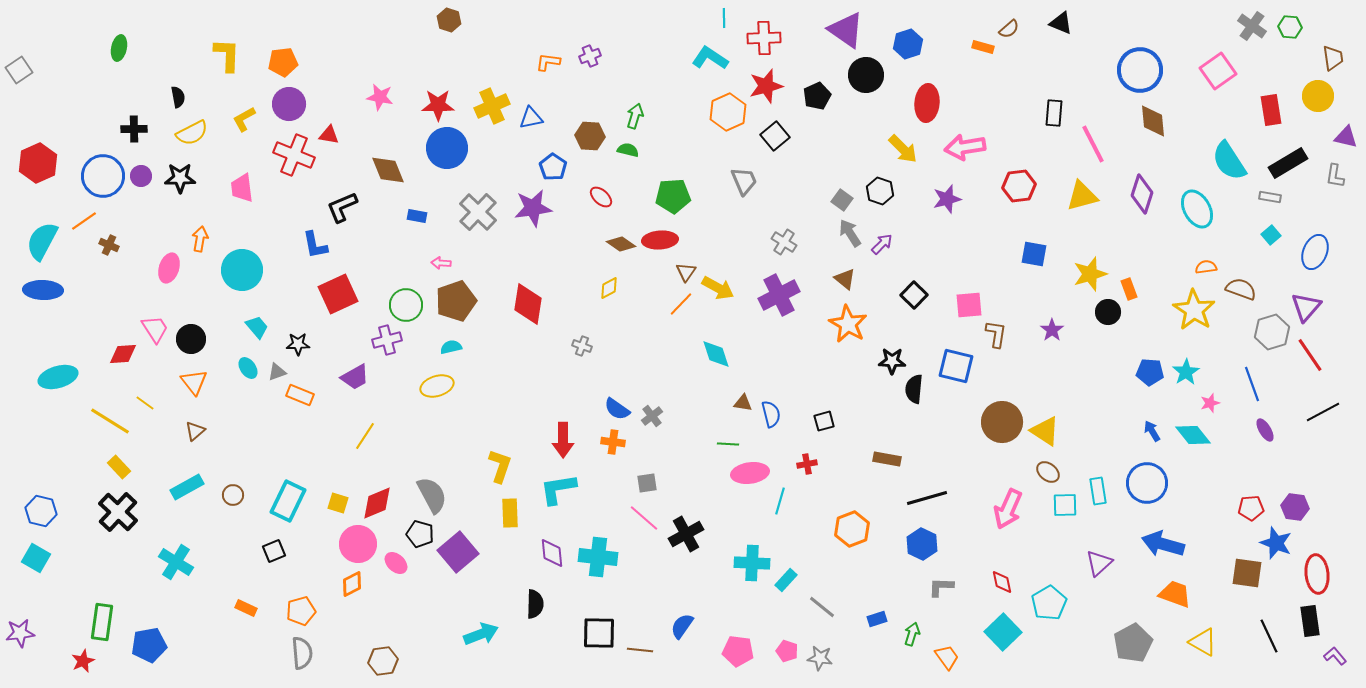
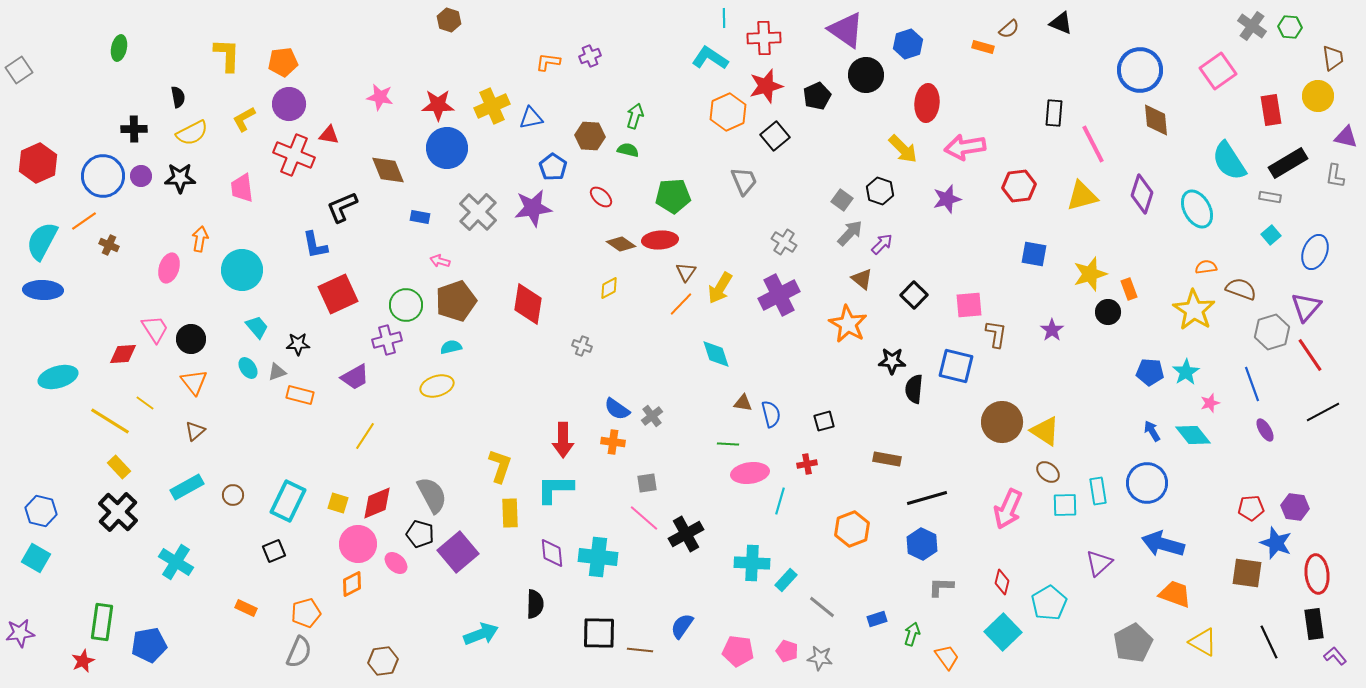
brown diamond at (1153, 121): moved 3 px right, 1 px up
blue rectangle at (417, 216): moved 3 px right, 1 px down
gray arrow at (850, 233): rotated 76 degrees clockwise
pink arrow at (441, 263): moved 1 px left, 2 px up; rotated 12 degrees clockwise
brown triangle at (845, 279): moved 17 px right
yellow arrow at (718, 288): moved 2 px right; rotated 92 degrees clockwise
orange rectangle at (300, 395): rotated 8 degrees counterclockwise
cyan L-shape at (558, 489): moved 3 px left; rotated 9 degrees clockwise
red diamond at (1002, 582): rotated 25 degrees clockwise
orange pentagon at (301, 611): moved 5 px right, 2 px down
black rectangle at (1310, 621): moved 4 px right, 3 px down
black line at (1269, 636): moved 6 px down
gray semicircle at (302, 653): moved 3 px left, 1 px up; rotated 28 degrees clockwise
